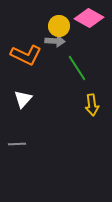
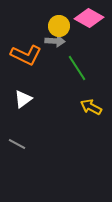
white triangle: rotated 12 degrees clockwise
yellow arrow: moved 1 px left, 2 px down; rotated 125 degrees clockwise
gray line: rotated 30 degrees clockwise
